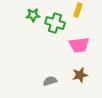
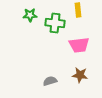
yellow rectangle: rotated 24 degrees counterclockwise
green star: moved 3 px left
green cross: rotated 12 degrees counterclockwise
brown star: rotated 21 degrees clockwise
